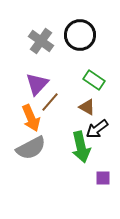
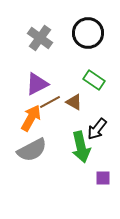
black circle: moved 8 px right, 2 px up
gray cross: moved 1 px left, 3 px up
purple triangle: rotated 20 degrees clockwise
brown line: rotated 20 degrees clockwise
brown triangle: moved 13 px left, 5 px up
orange arrow: rotated 128 degrees counterclockwise
black arrow: rotated 15 degrees counterclockwise
gray semicircle: moved 1 px right, 2 px down
